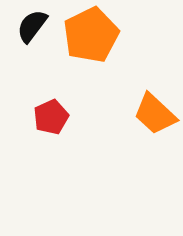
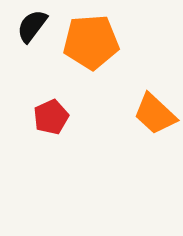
orange pentagon: moved 7 px down; rotated 22 degrees clockwise
